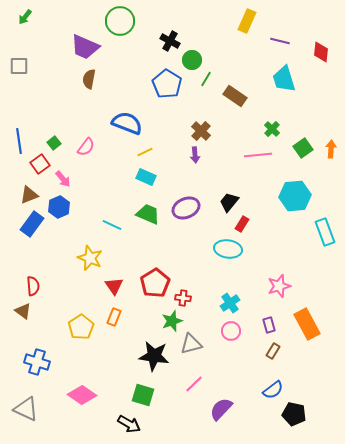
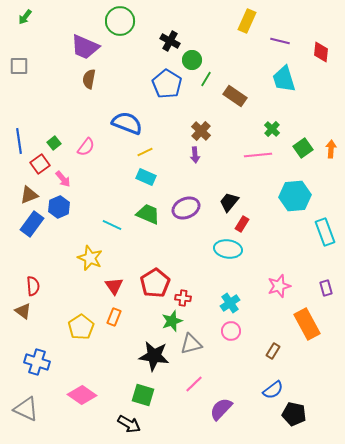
purple rectangle at (269, 325): moved 57 px right, 37 px up
